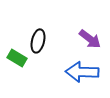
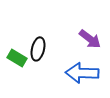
black ellipse: moved 8 px down
blue arrow: moved 1 px down
